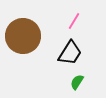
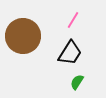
pink line: moved 1 px left, 1 px up
